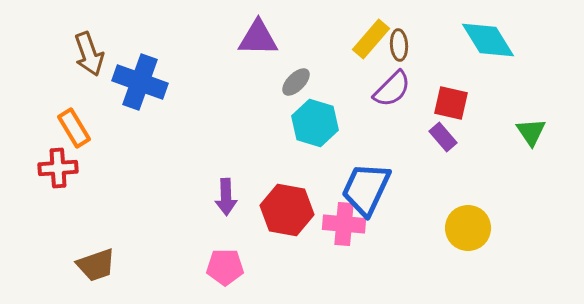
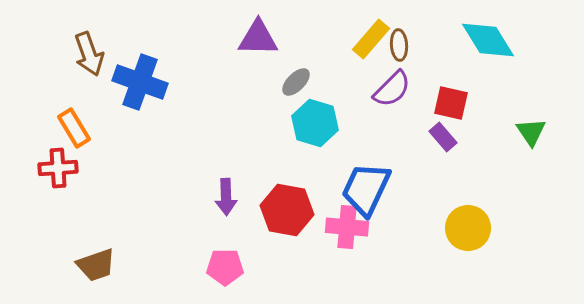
pink cross: moved 3 px right, 3 px down
